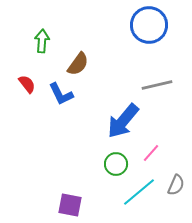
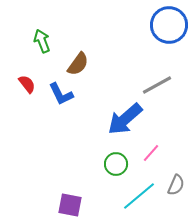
blue circle: moved 20 px right
green arrow: rotated 25 degrees counterclockwise
gray line: rotated 16 degrees counterclockwise
blue arrow: moved 2 px right, 2 px up; rotated 9 degrees clockwise
cyan line: moved 4 px down
